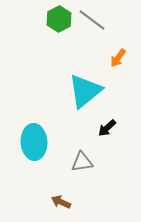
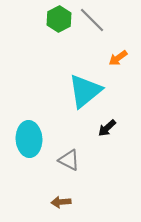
gray line: rotated 8 degrees clockwise
orange arrow: rotated 18 degrees clockwise
cyan ellipse: moved 5 px left, 3 px up
gray triangle: moved 13 px left, 2 px up; rotated 35 degrees clockwise
brown arrow: rotated 30 degrees counterclockwise
